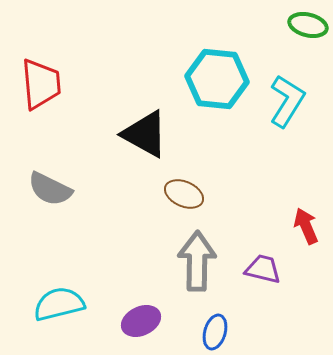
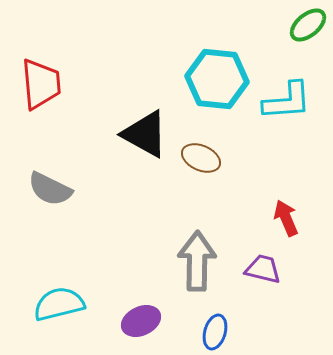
green ellipse: rotated 54 degrees counterclockwise
cyan L-shape: rotated 54 degrees clockwise
brown ellipse: moved 17 px right, 36 px up
red arrow: moved 20 px left, 8 px up
